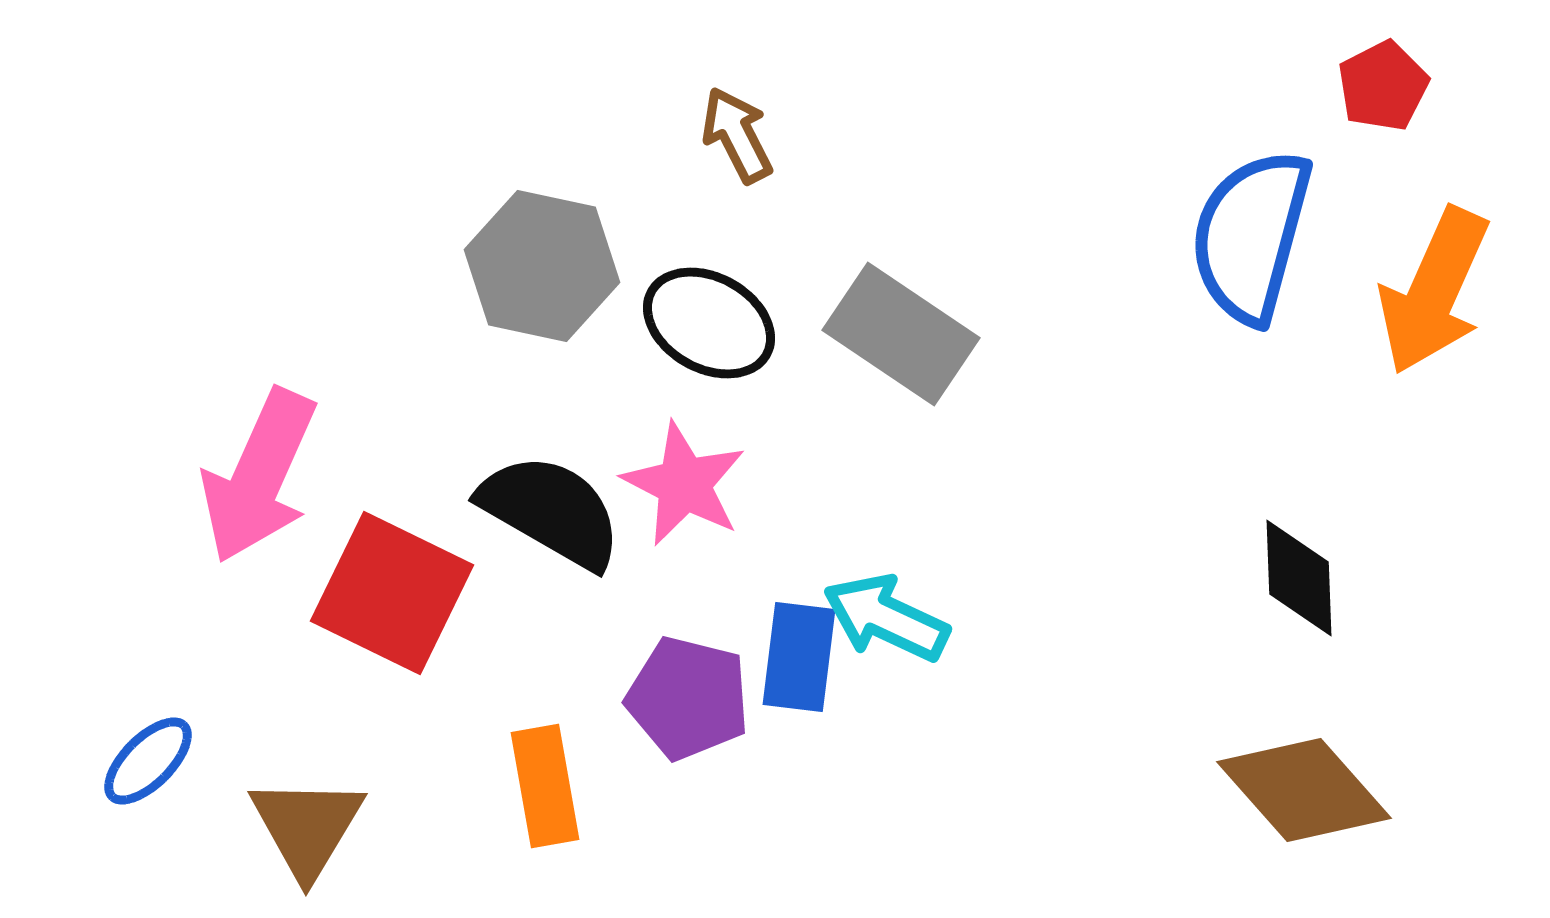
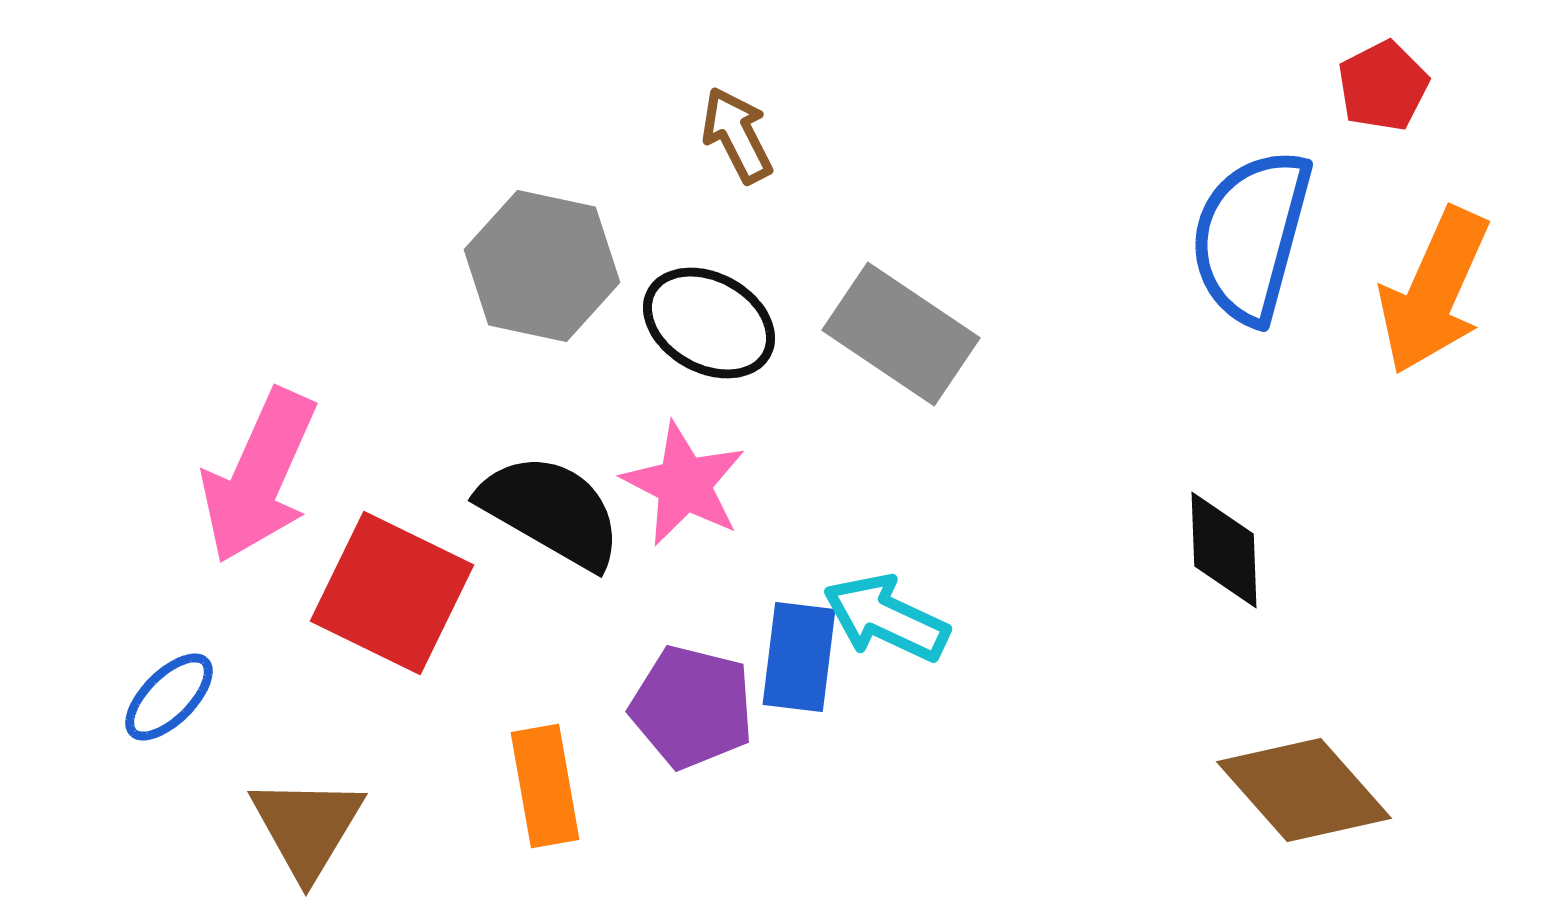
black diamond: moved 75 px left, 28 px up
purple pentagon: moved 4 px right, 9 px down
blue ellipse: moved 21 px right, 64 px up
